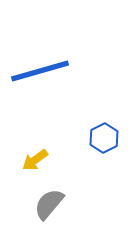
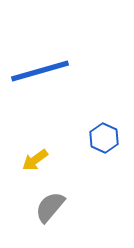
blue hexagon: rotated 8 degrees counterclockwise
gray semicircle: moved 1 px right, 3 px down
